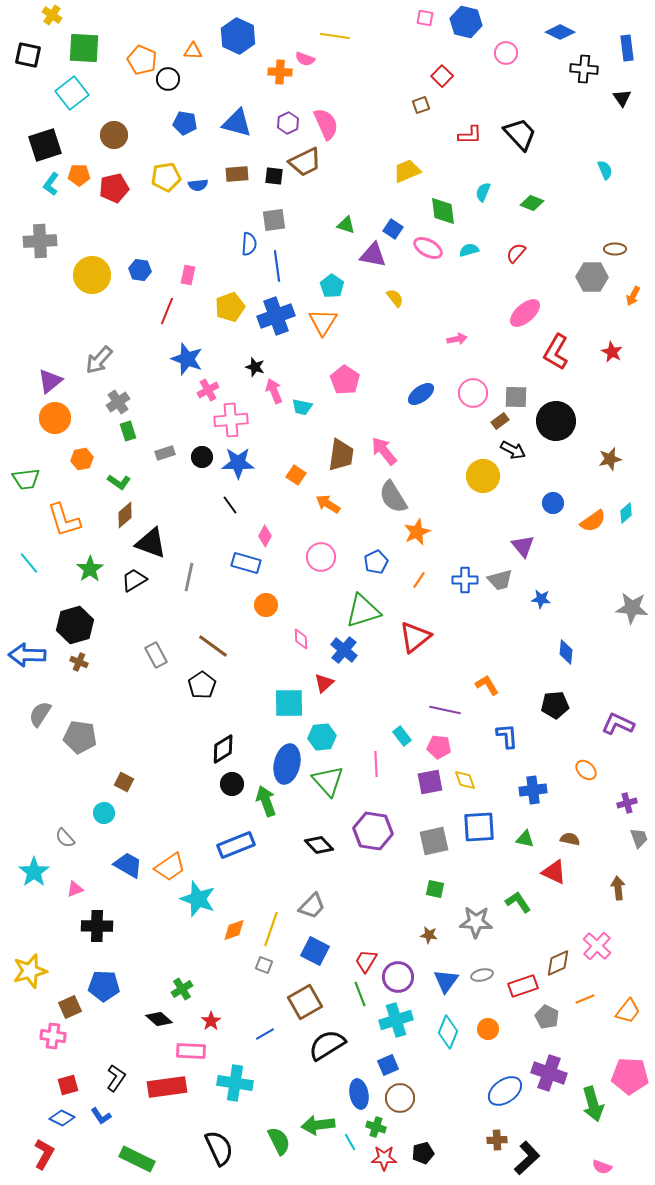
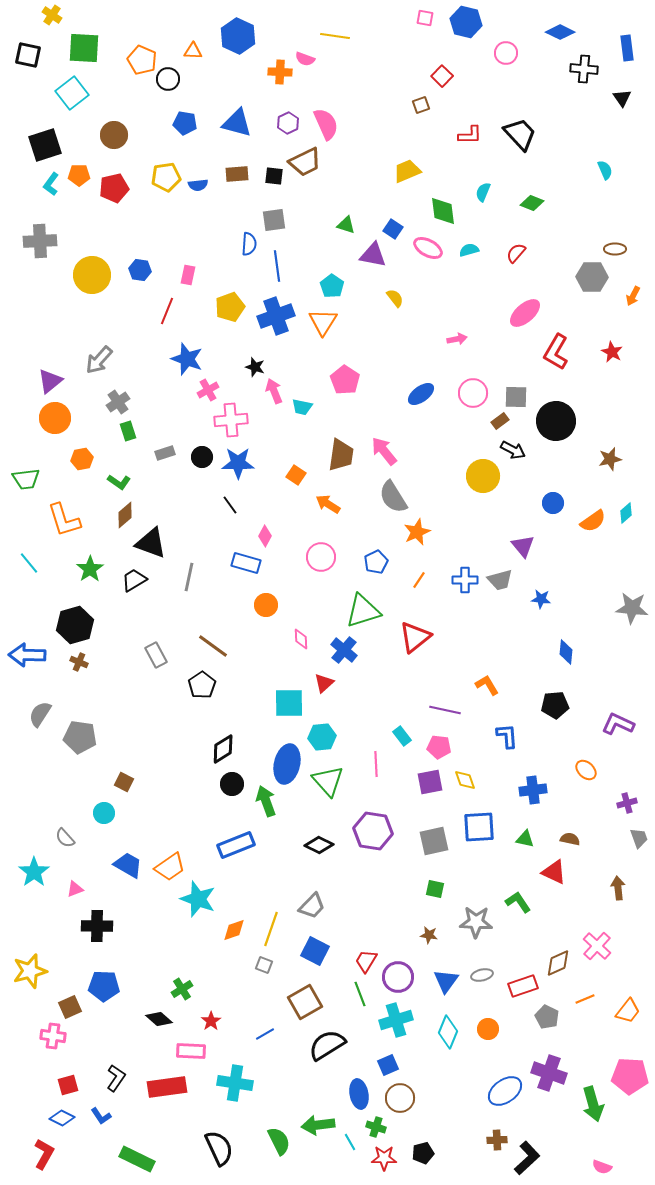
black diamond at (319, 845): rotated 20 degrees counterclockwise
